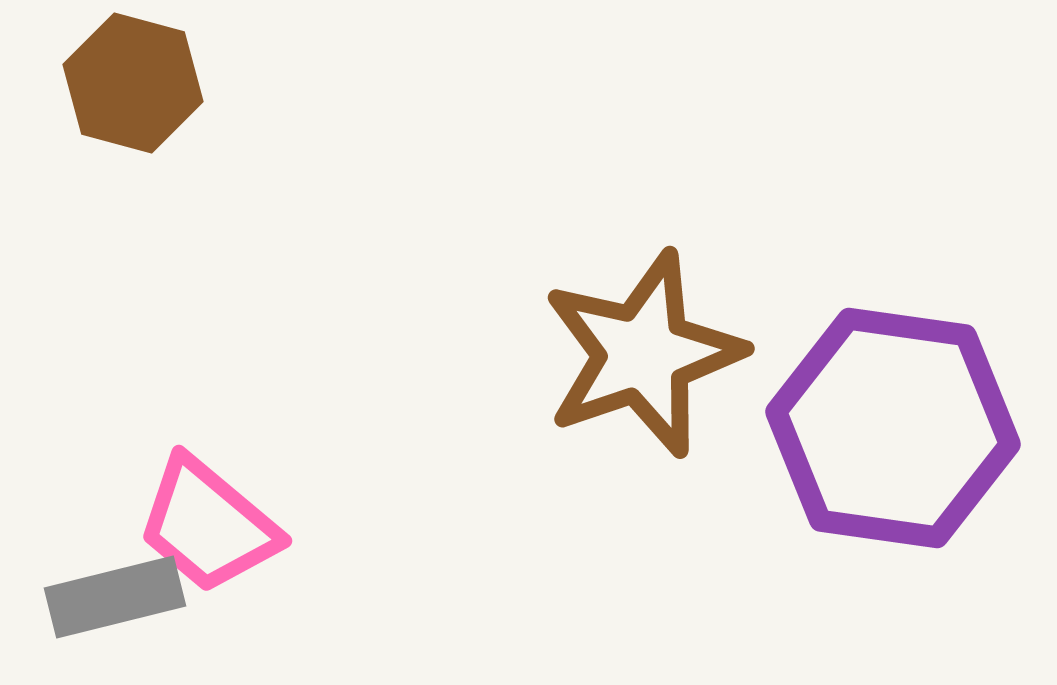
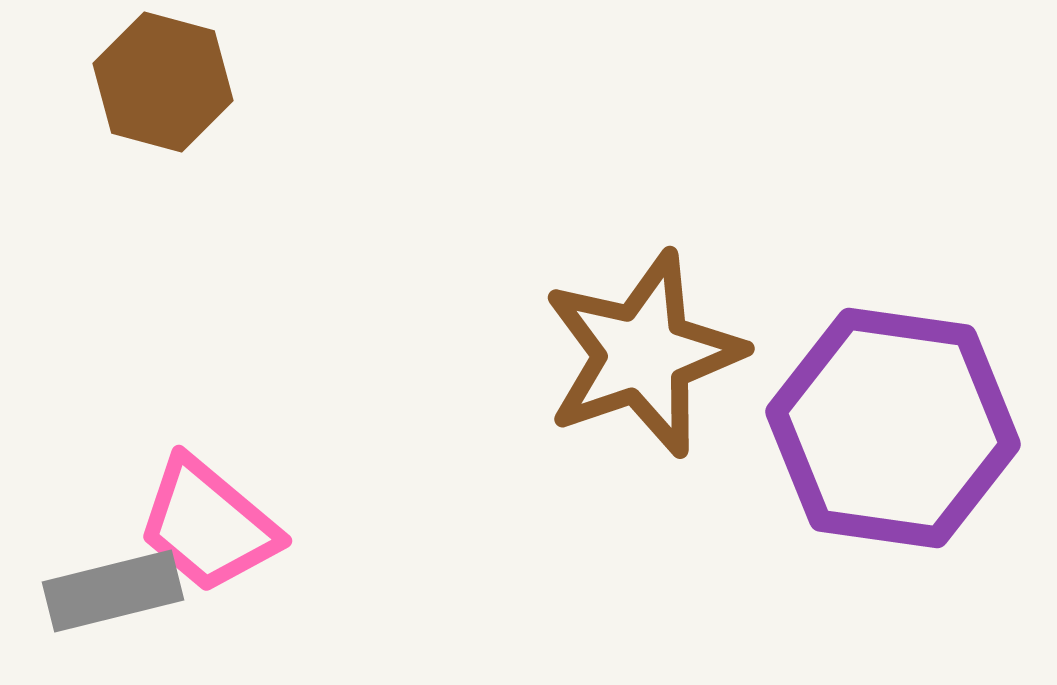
brown hexagon: moved 30 px right, 1 px up
gray rectangle: moved 2 px left, 6 px up
